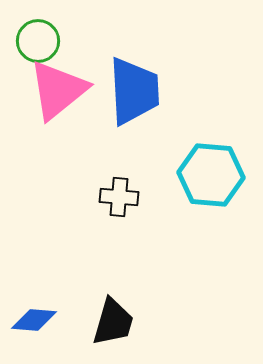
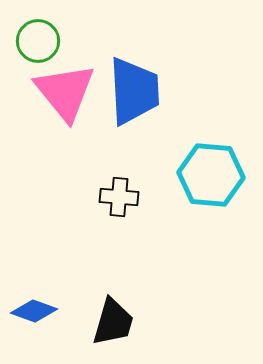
pink triangle: moved 7 px right, 2 px down; rotated 30 degrees counterclockwise
blue diamond: moved 9 px up; rotated 15 degrees clockwise
